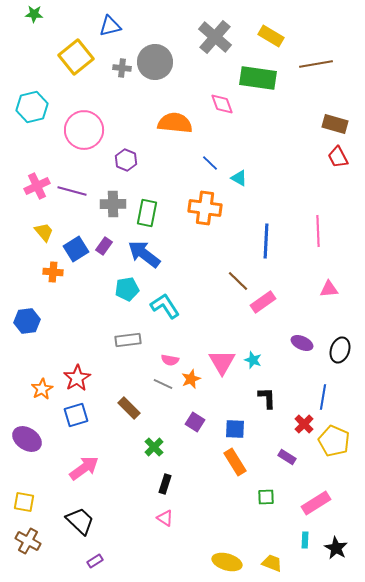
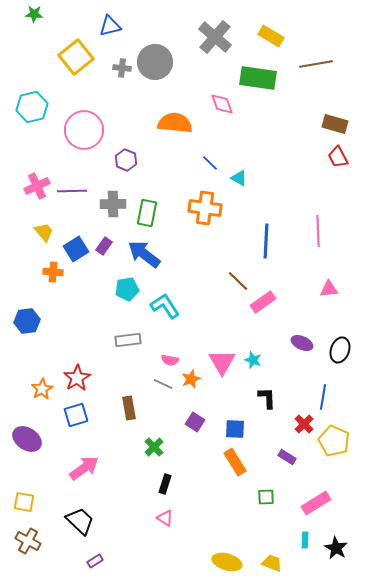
purple line at (72, 191): rotated 16 degrees counterclockwise
brown rectangle at (129, 408): rotated 35 degrees clockwise
